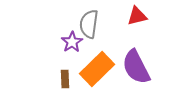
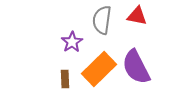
red triangle: rotated 25 degrees clockwise
gray semicircle: moved 13 px right, 4 px up
orange rectangle: moved 2 px right
